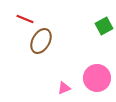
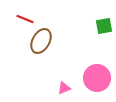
green square: rotated 18 degrees clockwise
